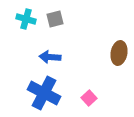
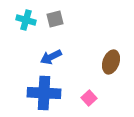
cyan cross: moved 1 px down
brown ellipse: moved 8 px left, 9 px down; rotated 10 degrees clockwise
blue arrow: moved 1 px right; rotated 30 degrees counterclockwise
blue cross: rotated 24 degrees counterclockwise
